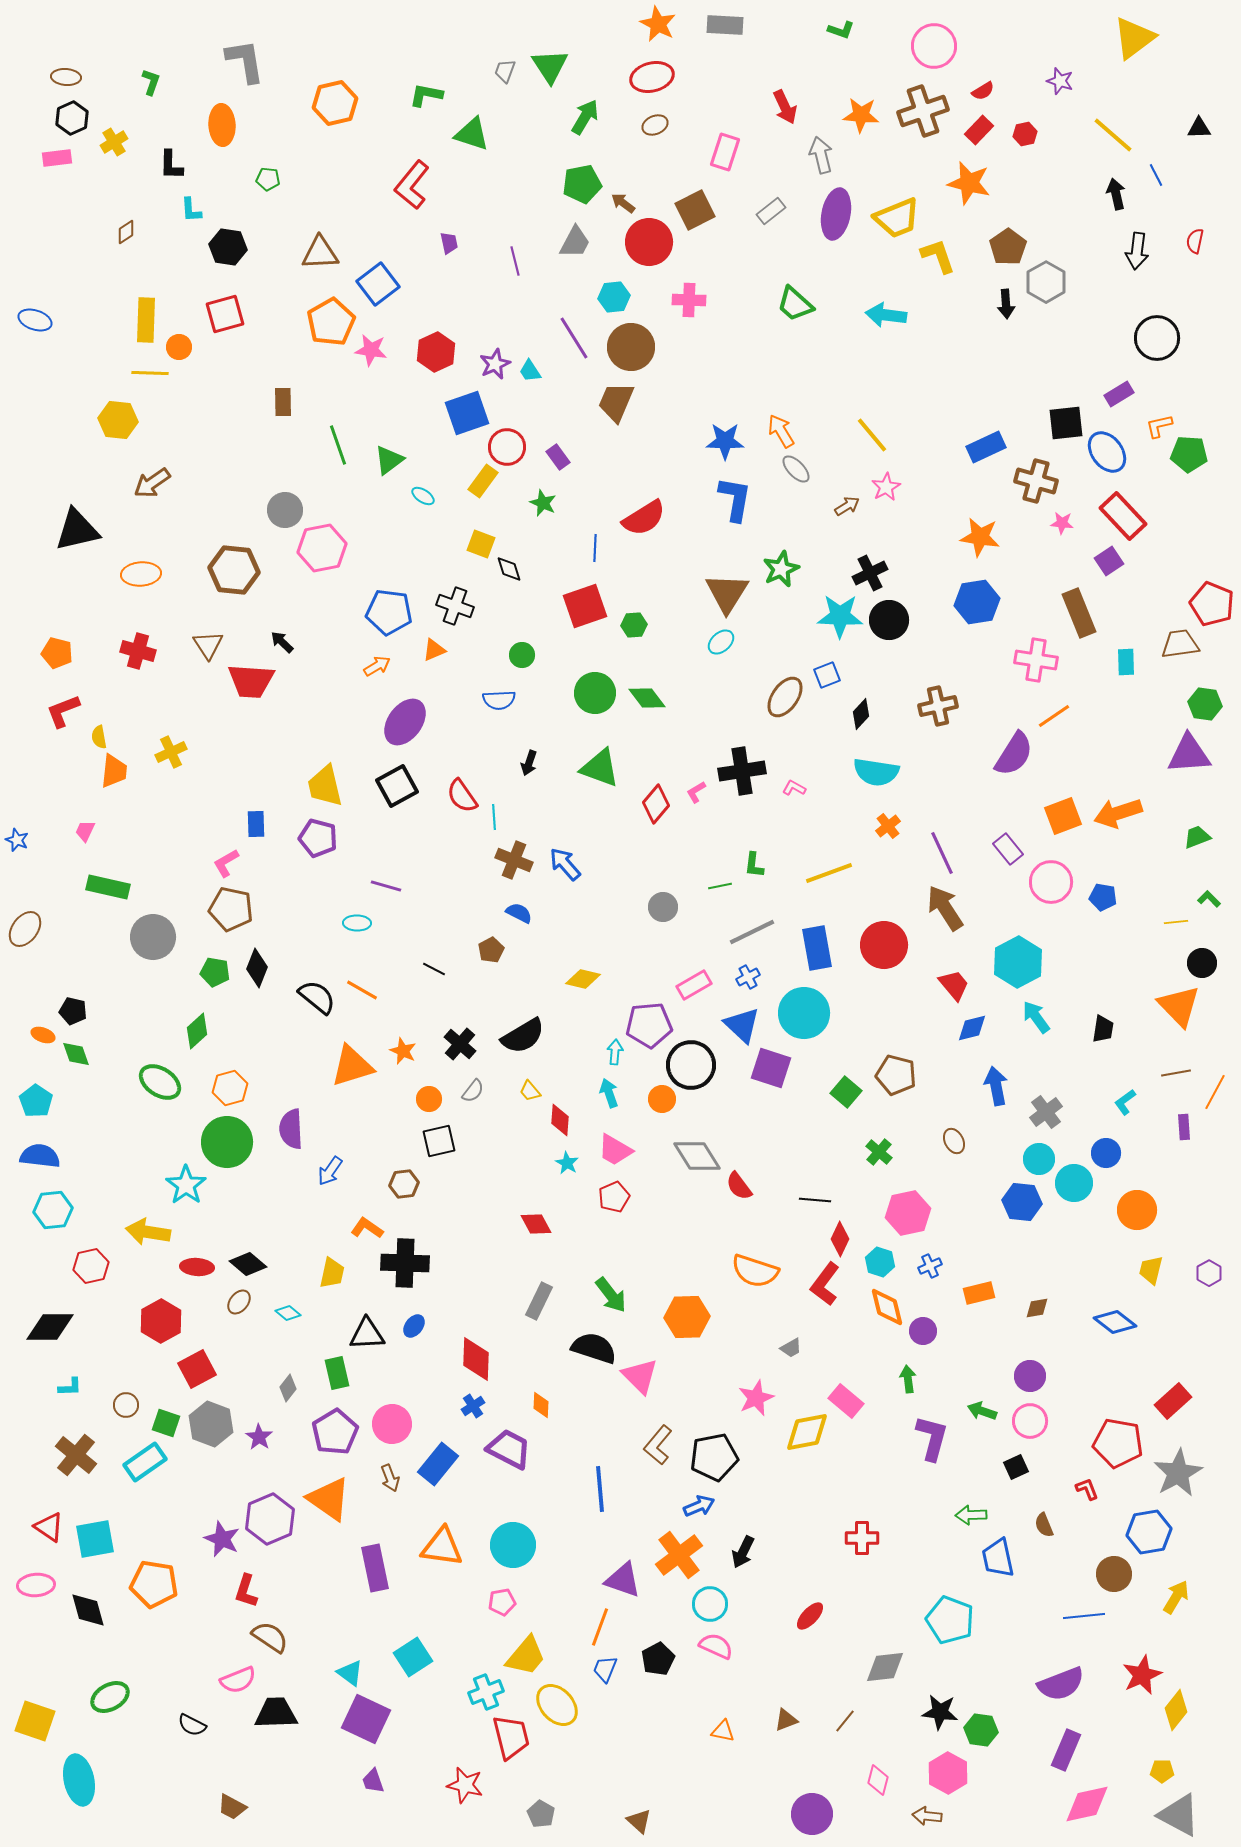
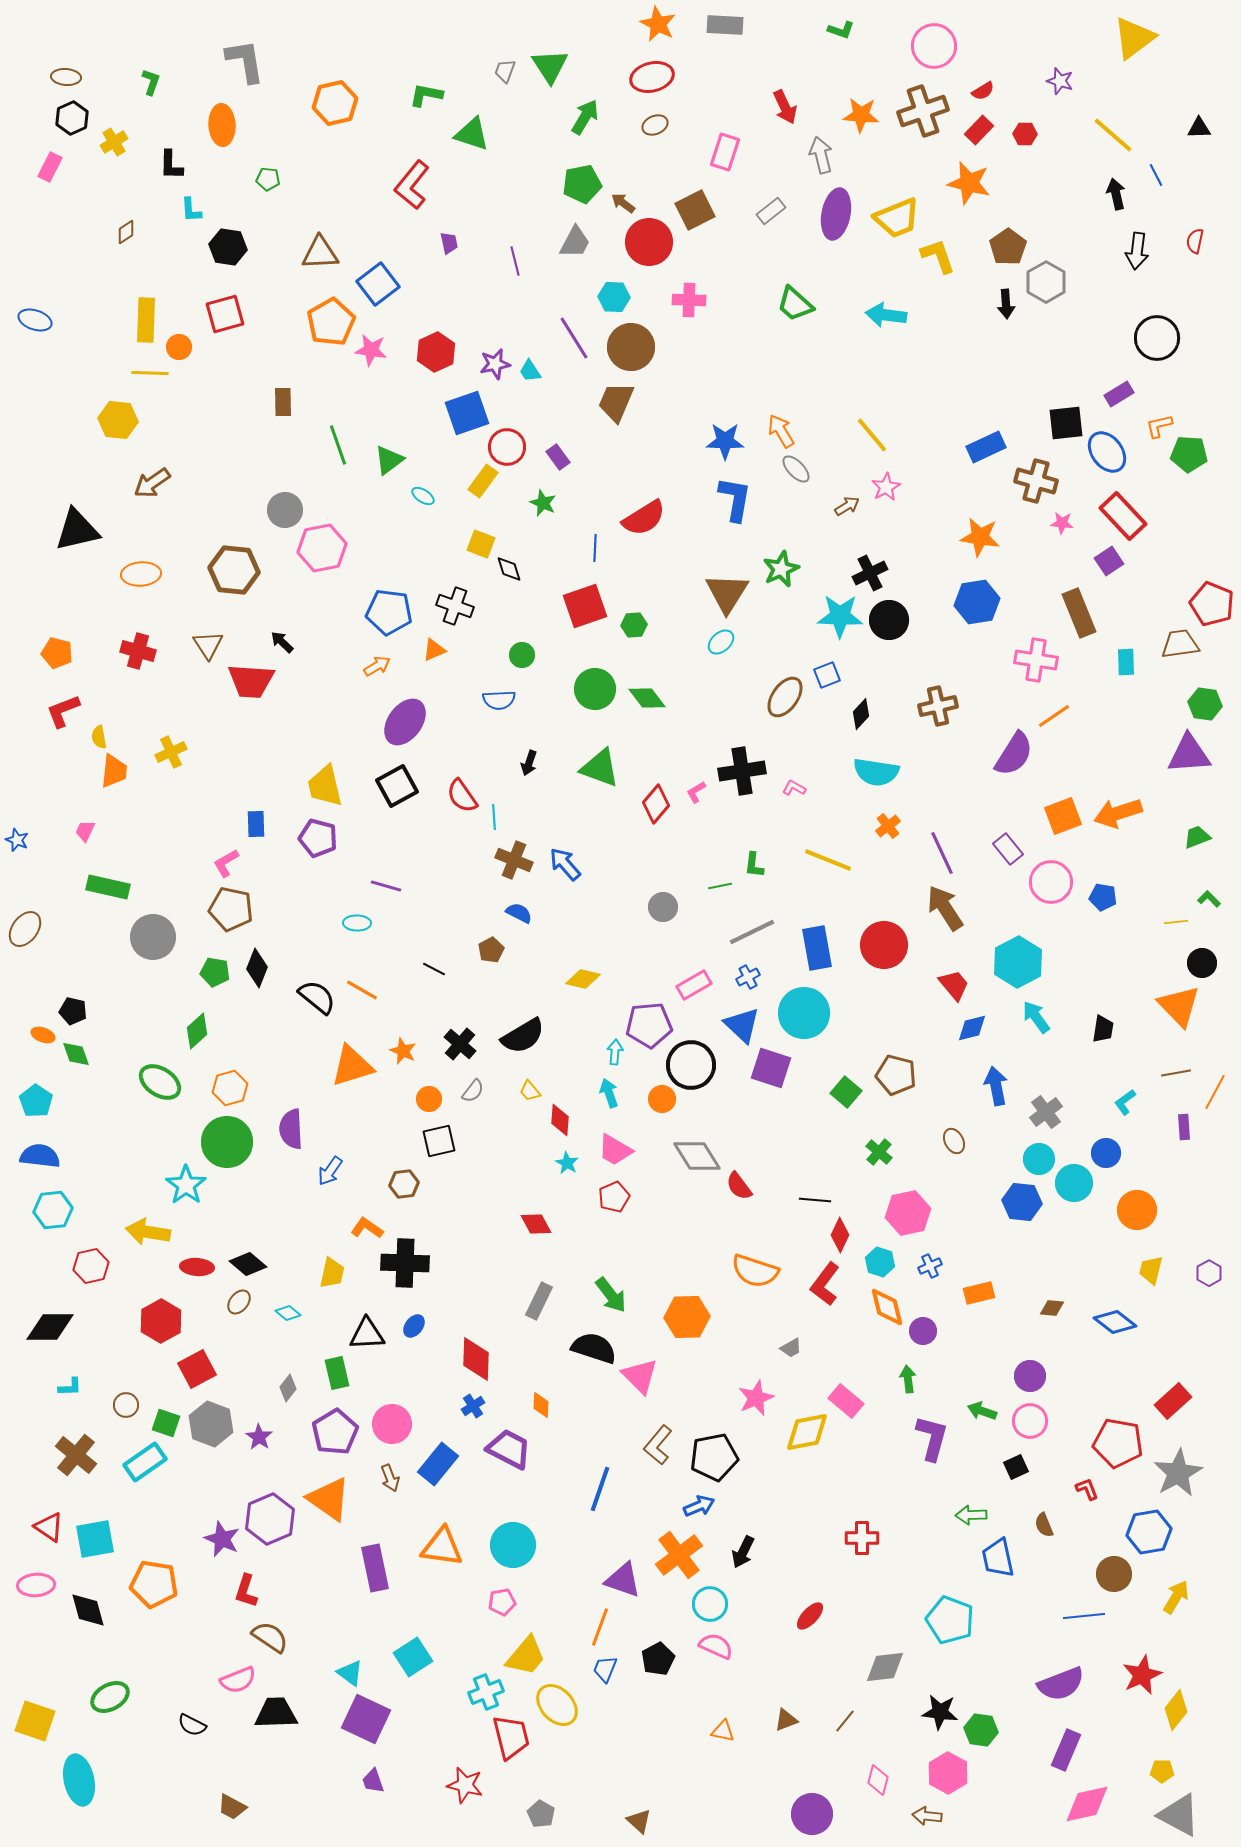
red hexagon at (1025, 134): rotated 15 degrees clockwise
pink rectangle at (57, 158): moved 7 px left, 9 px down; rotated 56 degrees counterclockwise
cyan hexagon at (614, 297): rotated 8 degrees clockwise
purple star at (495, 364): rotated 12 degrees clockwise
green circle at (595, 693): moved 4 px up
yellow line at (829, 873): moved 1 px left, 13 px up; rotated 42 degrees clockwise
red diamond at (840, 1239): moved 4 px up
brown diamond at (1037, 1308): moved 15 px right; rotated 15 degrees clockwise
blue line at (600, 1489): rotated 24 degrees clockwise
